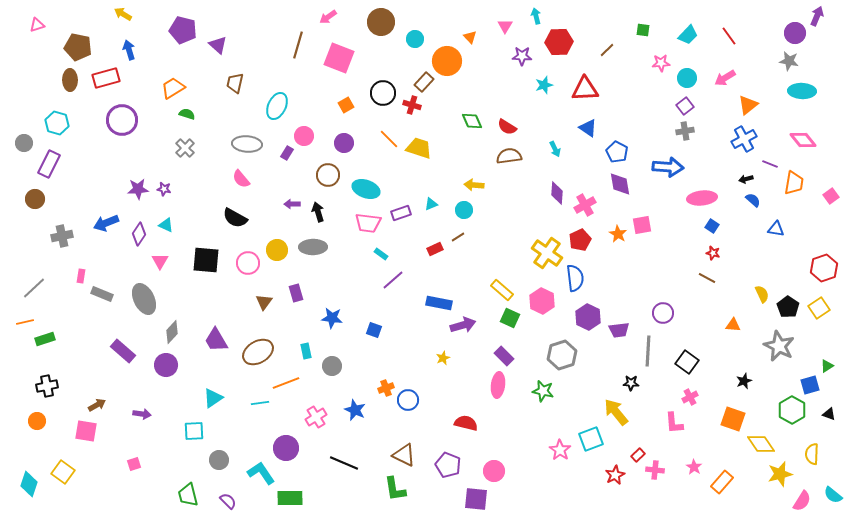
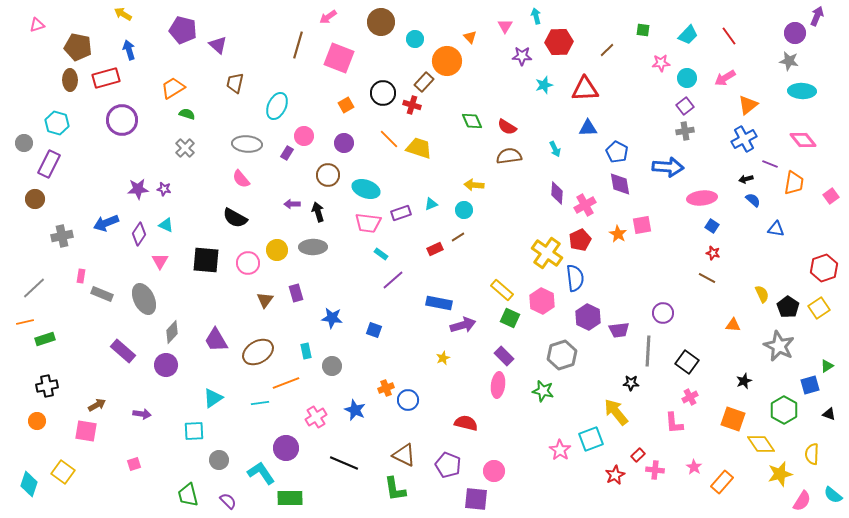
blue triangle at (588, 128): rotated 36 degrees counterclockwise
brown triangle at (264, 302): moved 1 px right, 2 px up
green hexagon at (792, 410): moved 8 px left
